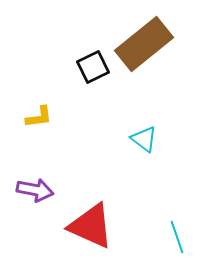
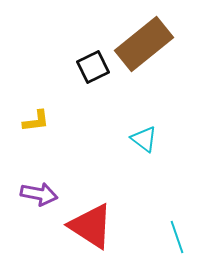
yellow L-shape: moved 3 px left, 4 px down
purple arrow: moved 4 px right, 4 px down
red triangle: rotated 9 degrees clockwise
